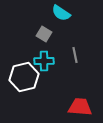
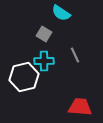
gray line: rotated 14 degrees counterclockwise
